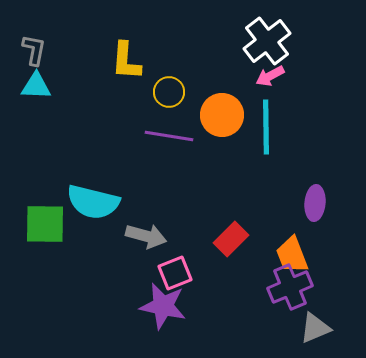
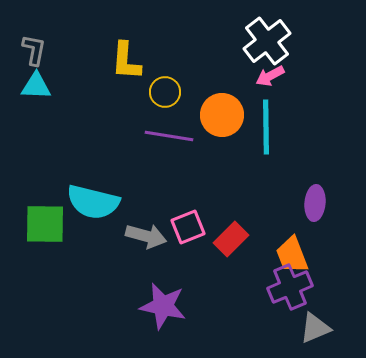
yellow circle: moved 4 px left
pink square: moved 13 px right, 46 px up
